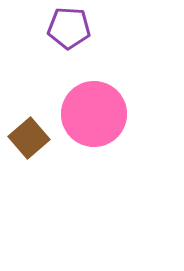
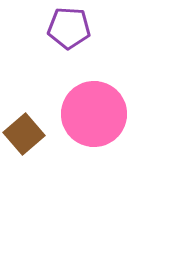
brown square: moved 5 px left, 4 px up
